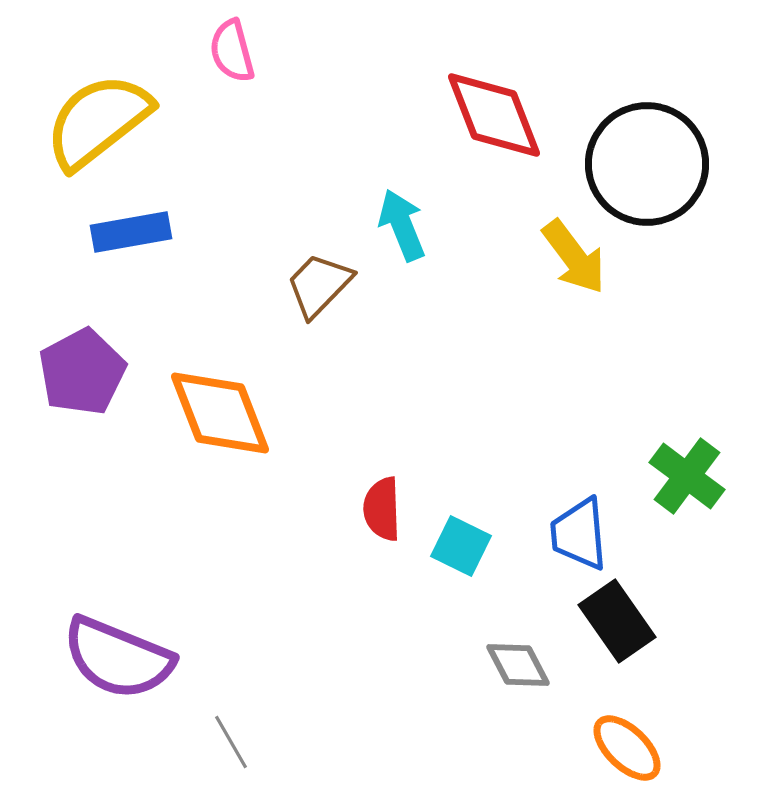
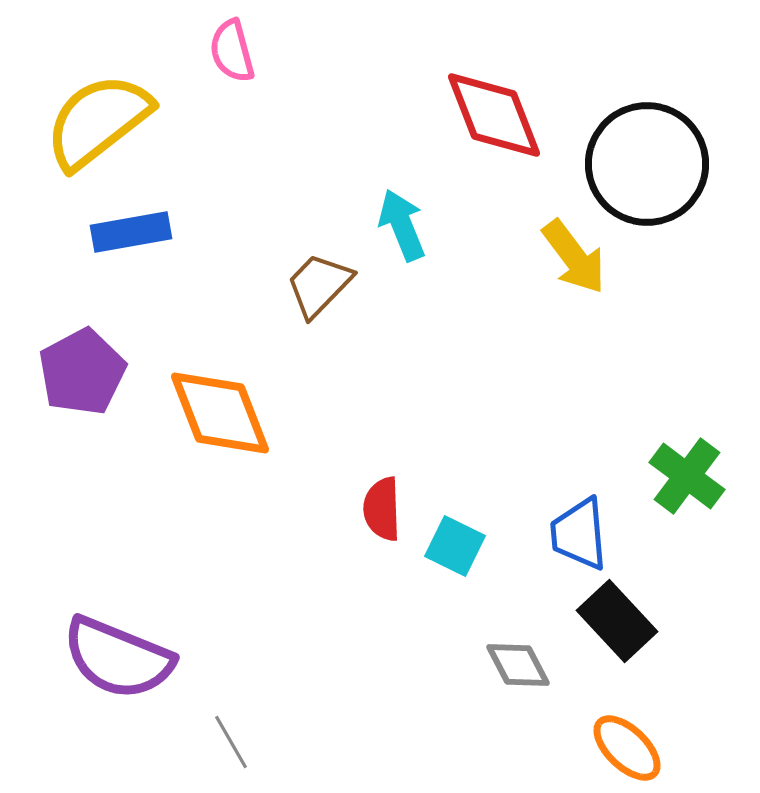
cyan square: moved 6 px left
black rectangle: rotated 8 degrees counterclockwise
